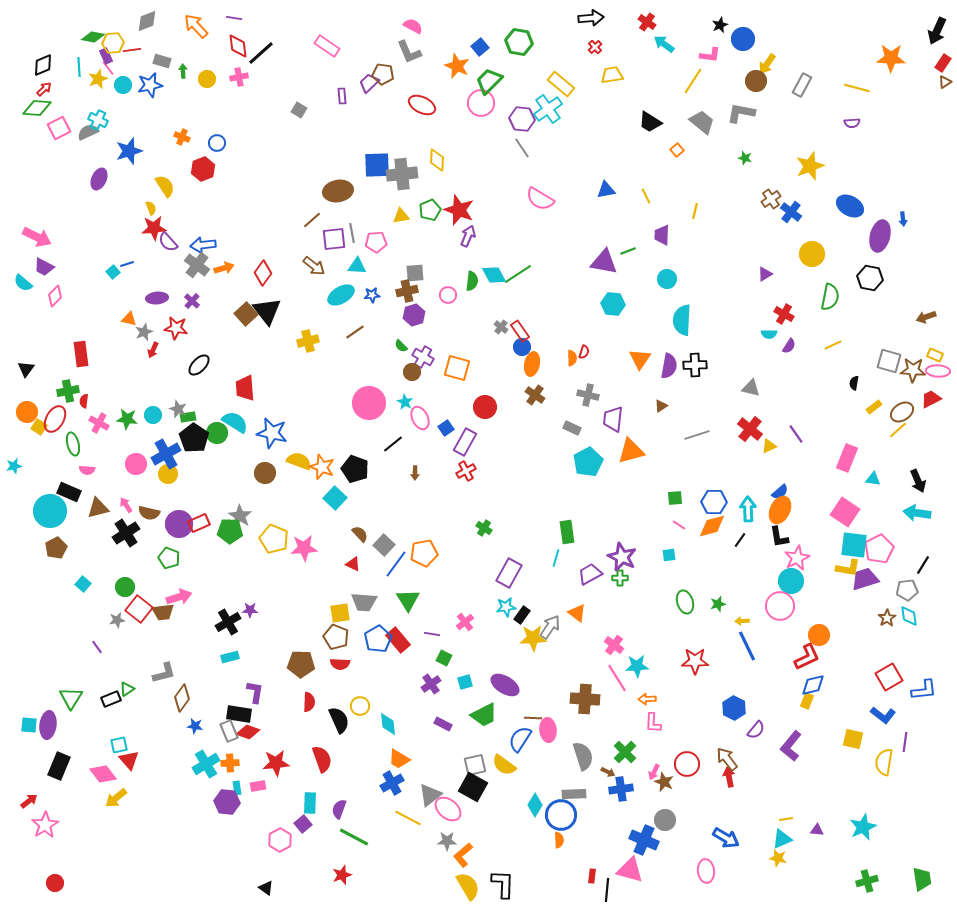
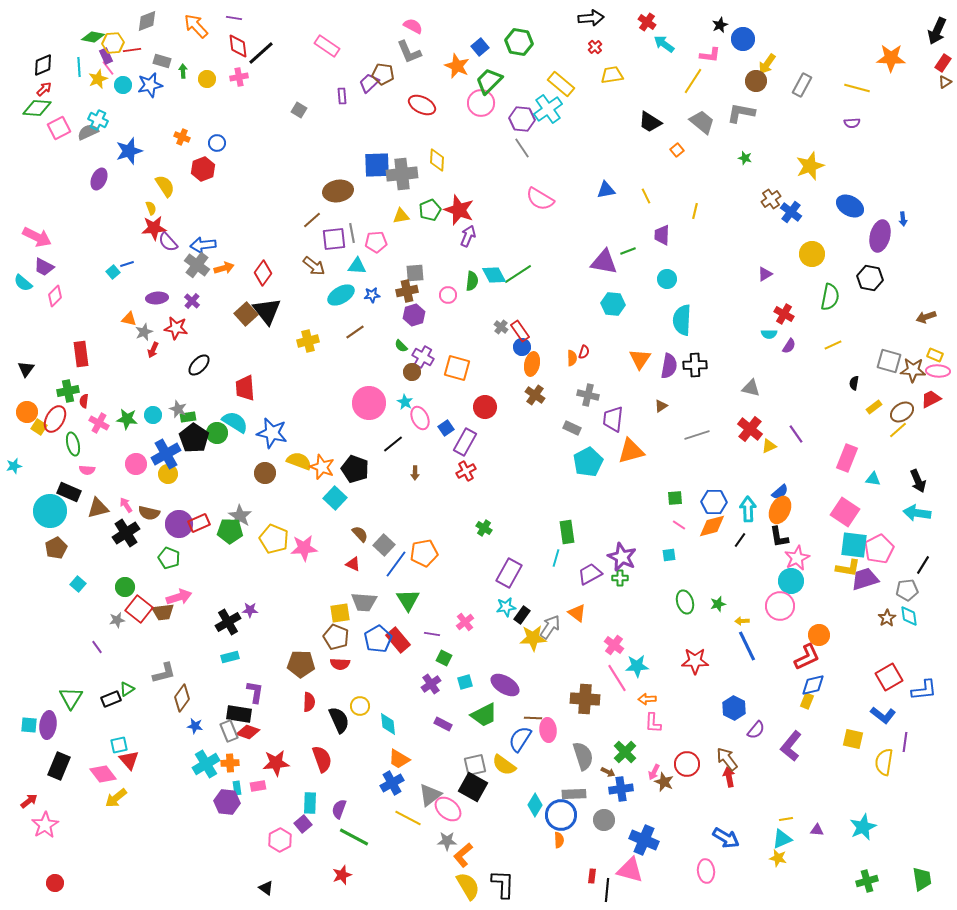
cyan square at (83, 584): moved 5 px left
gray circle at (665, 820): moved 61 px left
